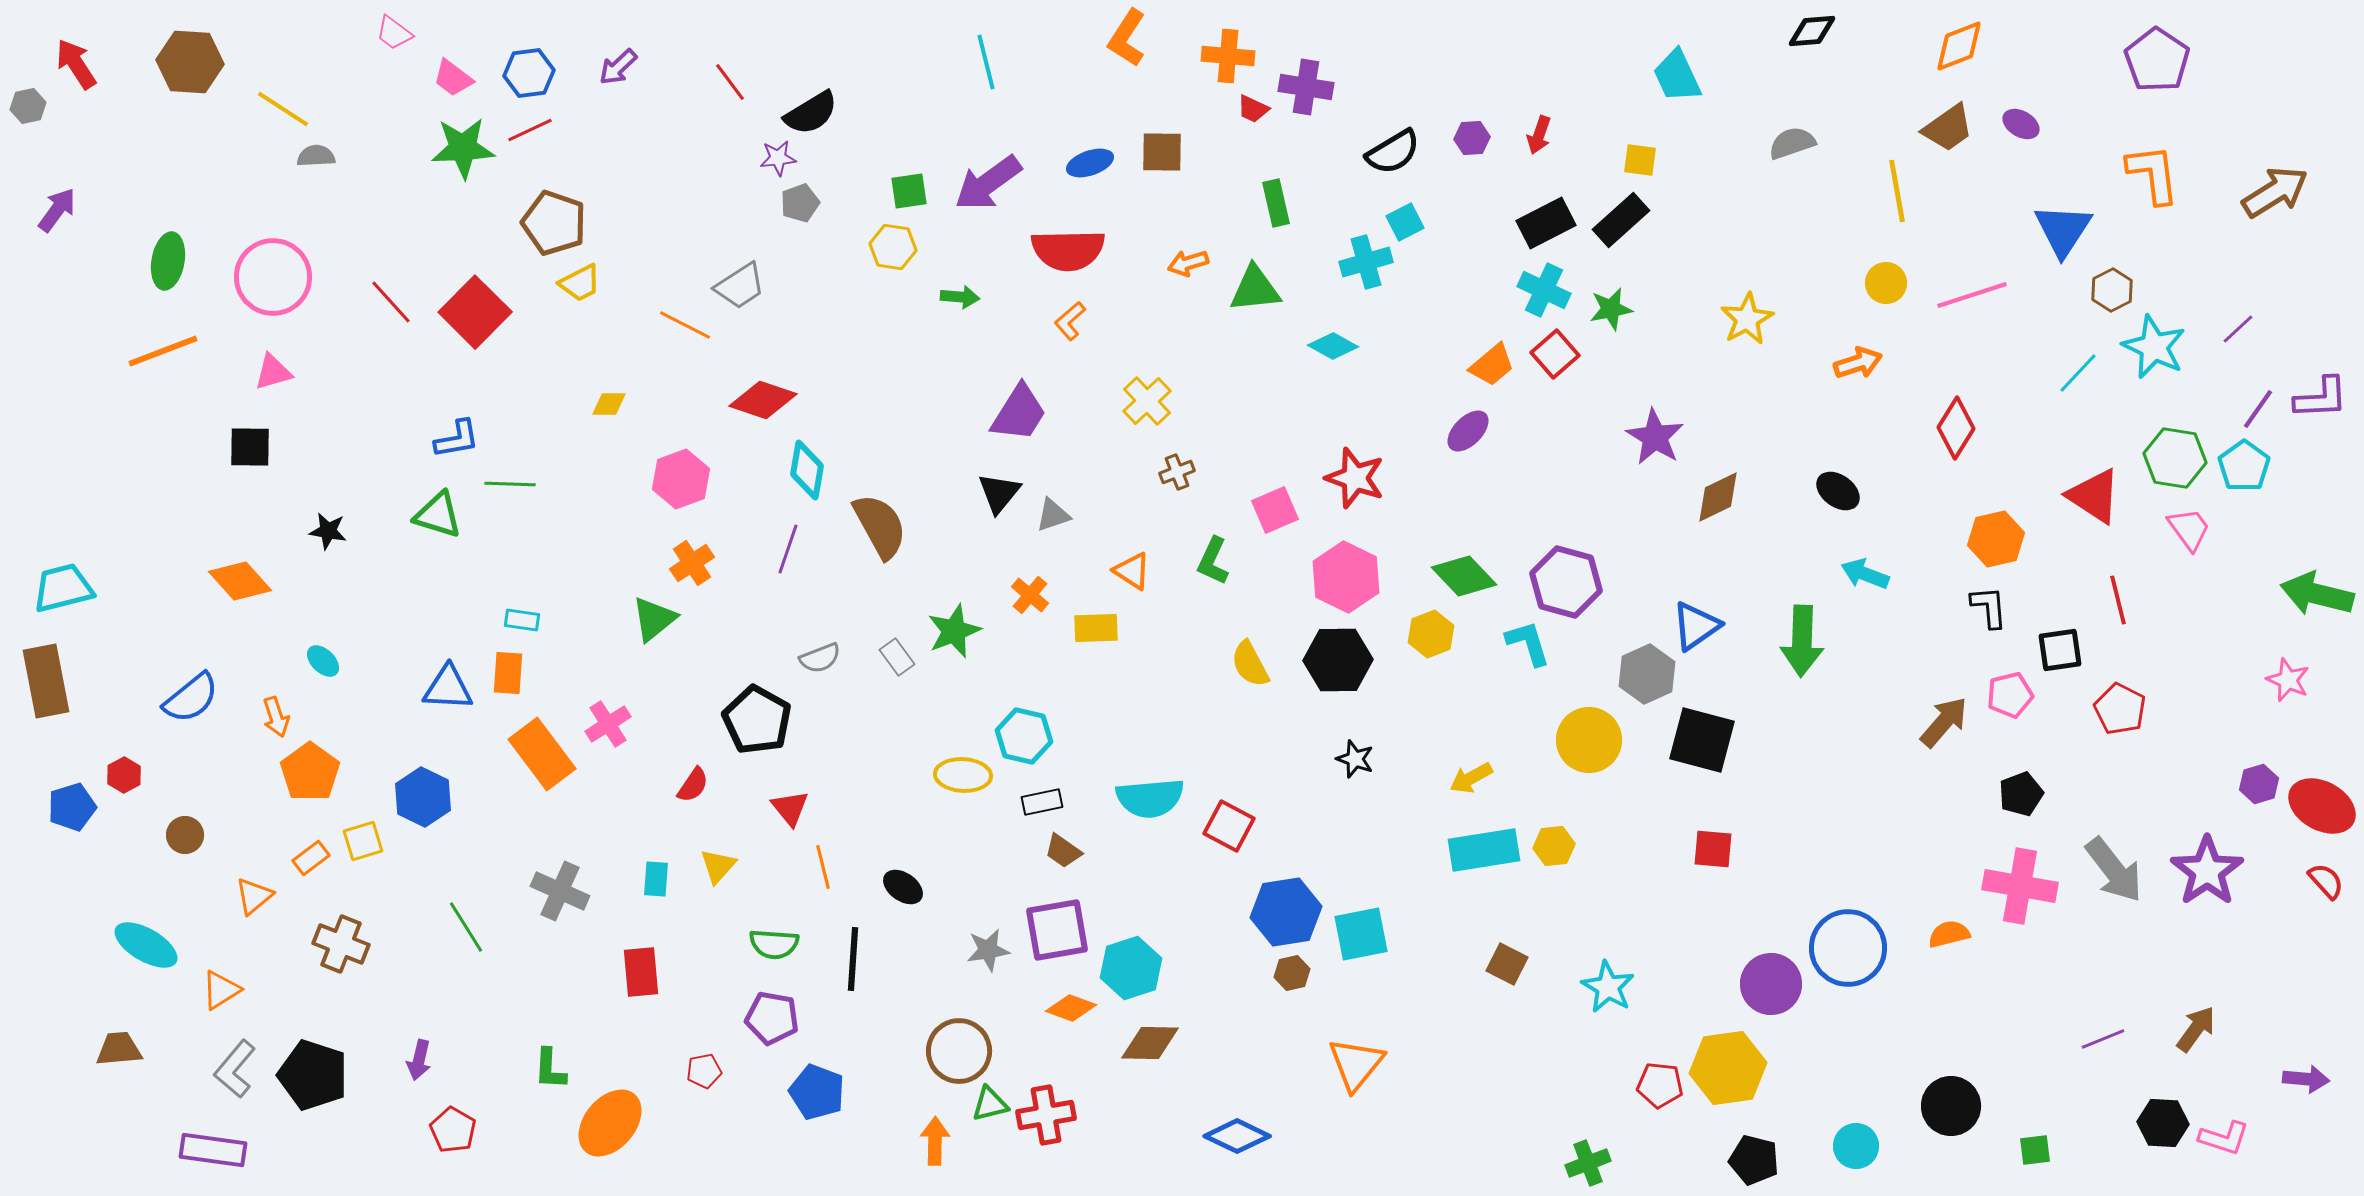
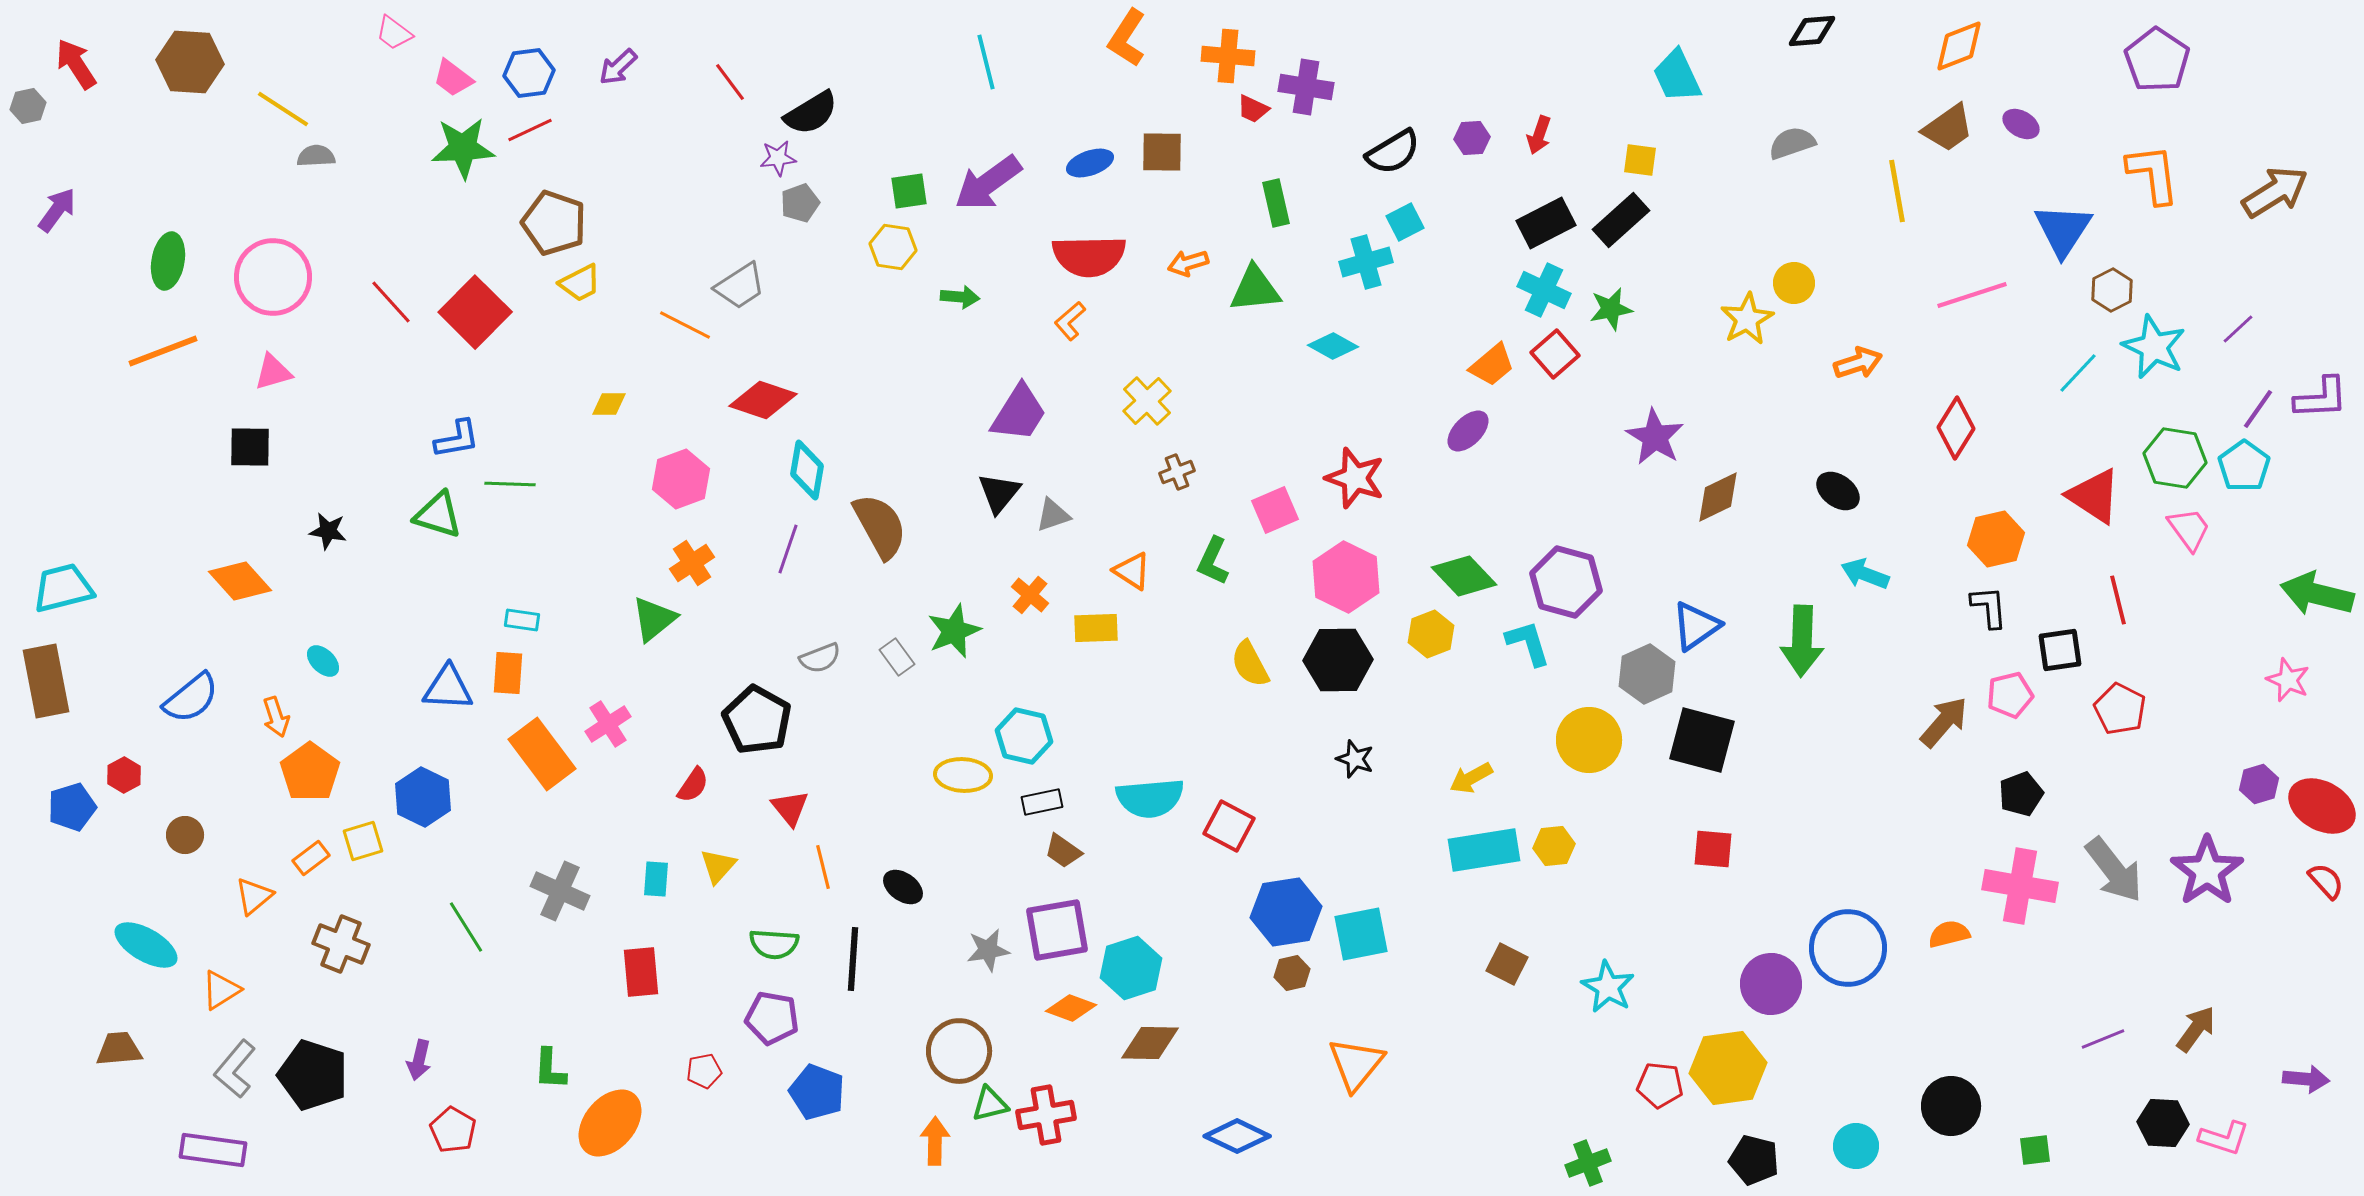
red semicircle at (1068, 250): moved 21 px right, 6 px down
yellow circle at (1886, 283): moved 92 px left
